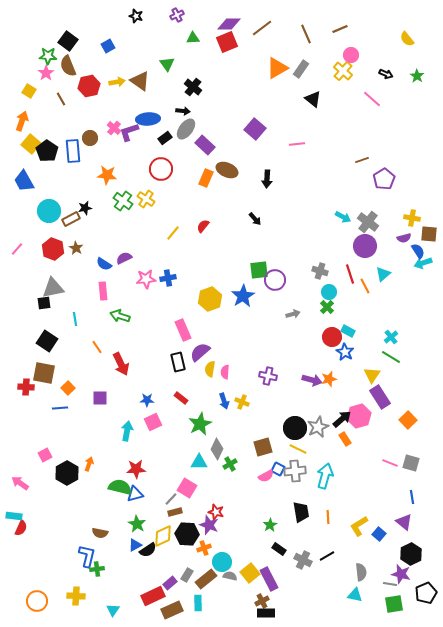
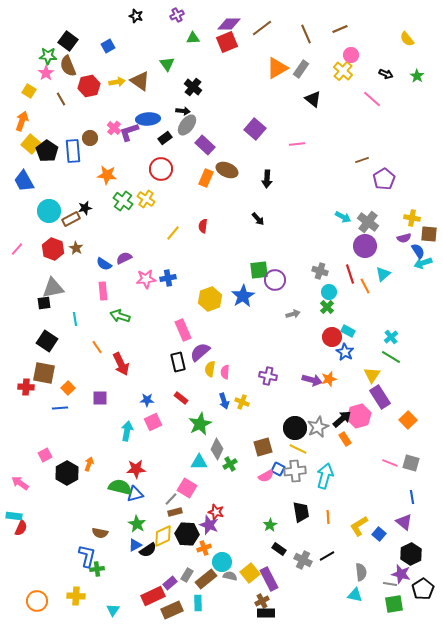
gray ellipse at (186, 129): moved 1 px right, 4 px up
black arrow at (255, 219): moved 3 px right
red semicircle at (203, 226): rotated 32 degrees counterclockwise
black pentagon at (426, 593): moved 3 px left, 4 px up; rotated 10 degrees counterclockwise
